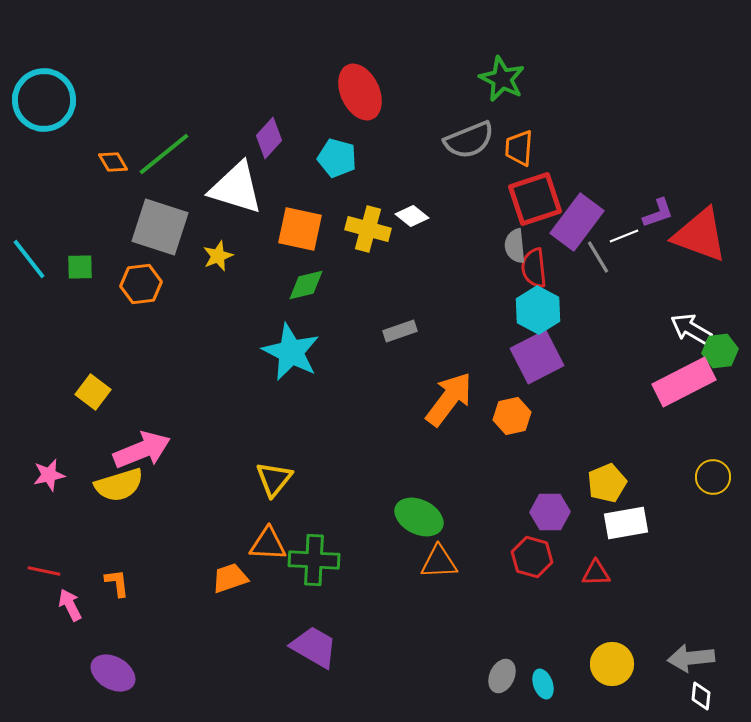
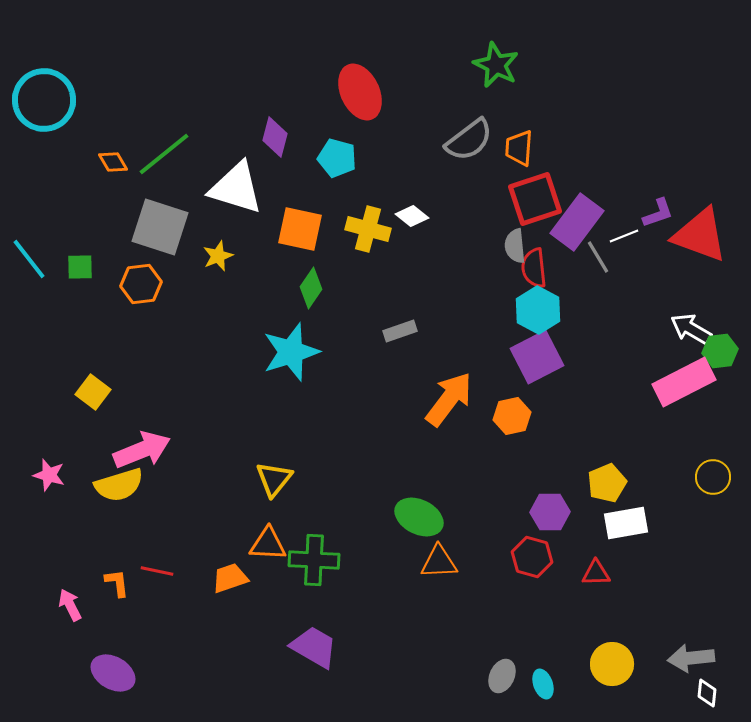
green star at (502, 79): moved 6 px left, 14 px up
purple diamond at (269, 138): moved 6 px right, 1 px up; rotated 27 degrees counterclockwise
gray semicircle at (469, 140): rotated 15 degrees counterclockwise
green diamond at (306, 285): moved 5 px right, 3 px down; rotated 42 degrees counterclockwise
cyan star at (291, 352): rotated 28 degrees clockwise
pink star at (49, 475): rotated 28 degrees clockwise
red line at (44, 571): moved 113 px right
white diamond at (701, 696): moved 6 px right, 3 px up
